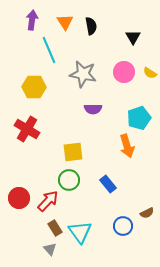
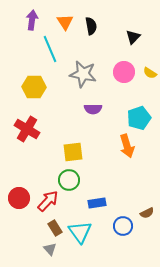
black triangle: rotated 14 degrees clockwise
cyan line: moved 1 px right, 1 px up
blue rectangle: moved 11 px left, 19 px down; rotated 60 degrees counterclockwise
